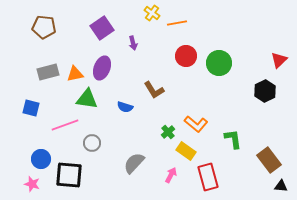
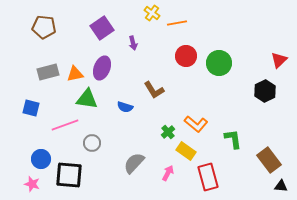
pink arrow: moved 3 px left, 2 px up
